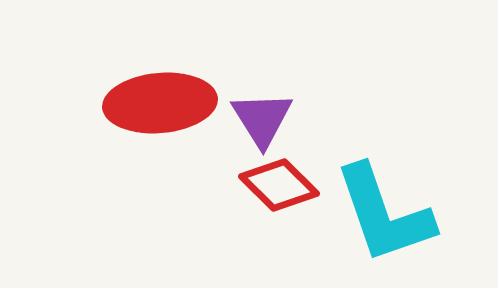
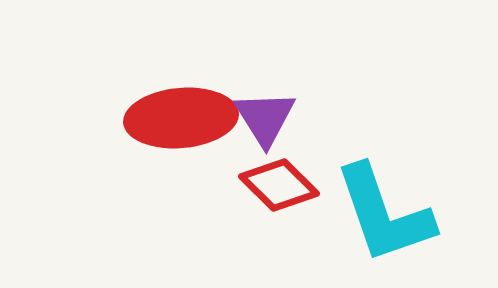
red ellipse: moved 21 px right, 15 px down
purple triangle: moved 3 px right, 1 px up
